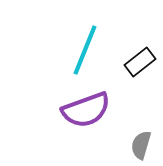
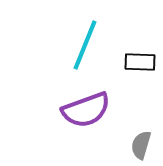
cyan line: moved 5 px up
black rectangle: rotated 40 degrees clockwise
